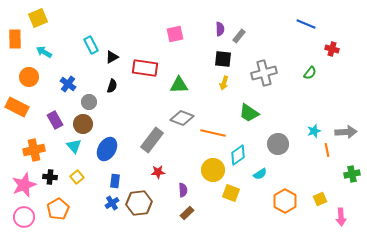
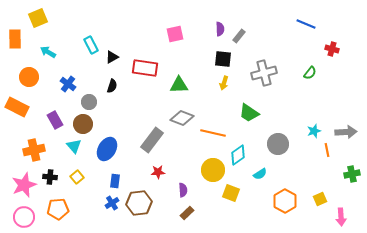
cyan arrow at (44, 52): moved 4 px right
orange pentagon at (58, 209): rotated 25 degrees clockwise
